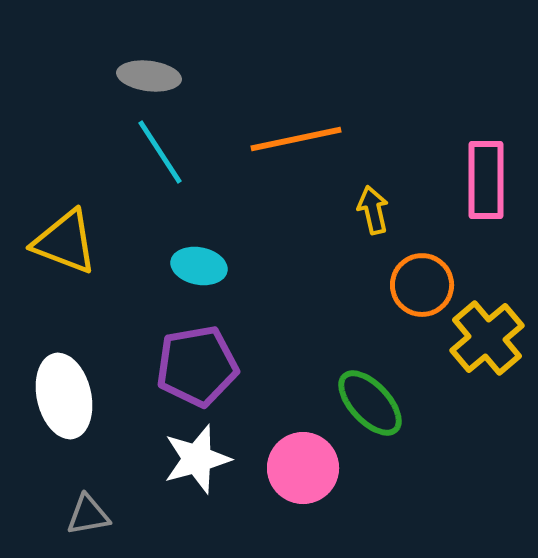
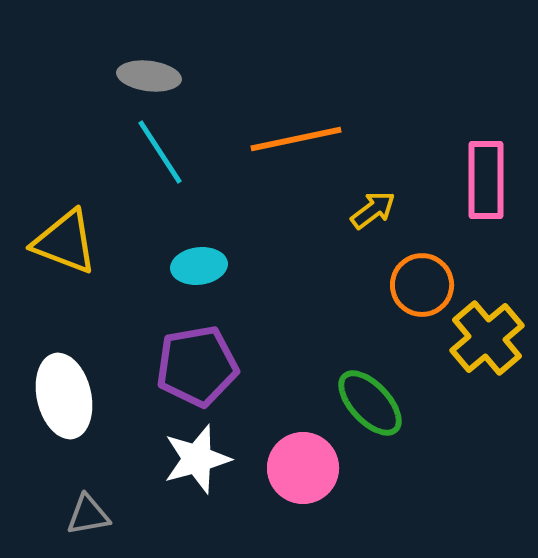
yellow arrow: rotated 66 degrees clockwise
cyan ellipse: rotated 18 degrees counterclockwise
